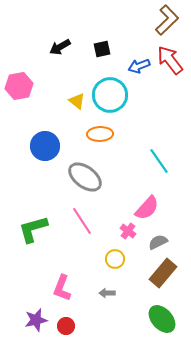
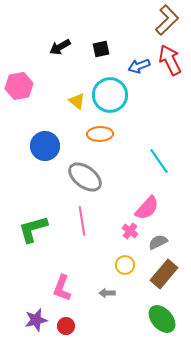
black square: moved 1 px left
red arrow: rotated 12 degrees clockwise
pink line: rotated 24 degrees clockwise
pink cross: moved 2 px right
yellow circle: moved 10 px right, 6 px down
brown rectangle: moved 1 px right, 1 px down
